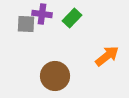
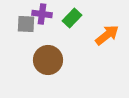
orange arrow: moved 21 px up
brown circle: moved 7 px left, 16 px up
